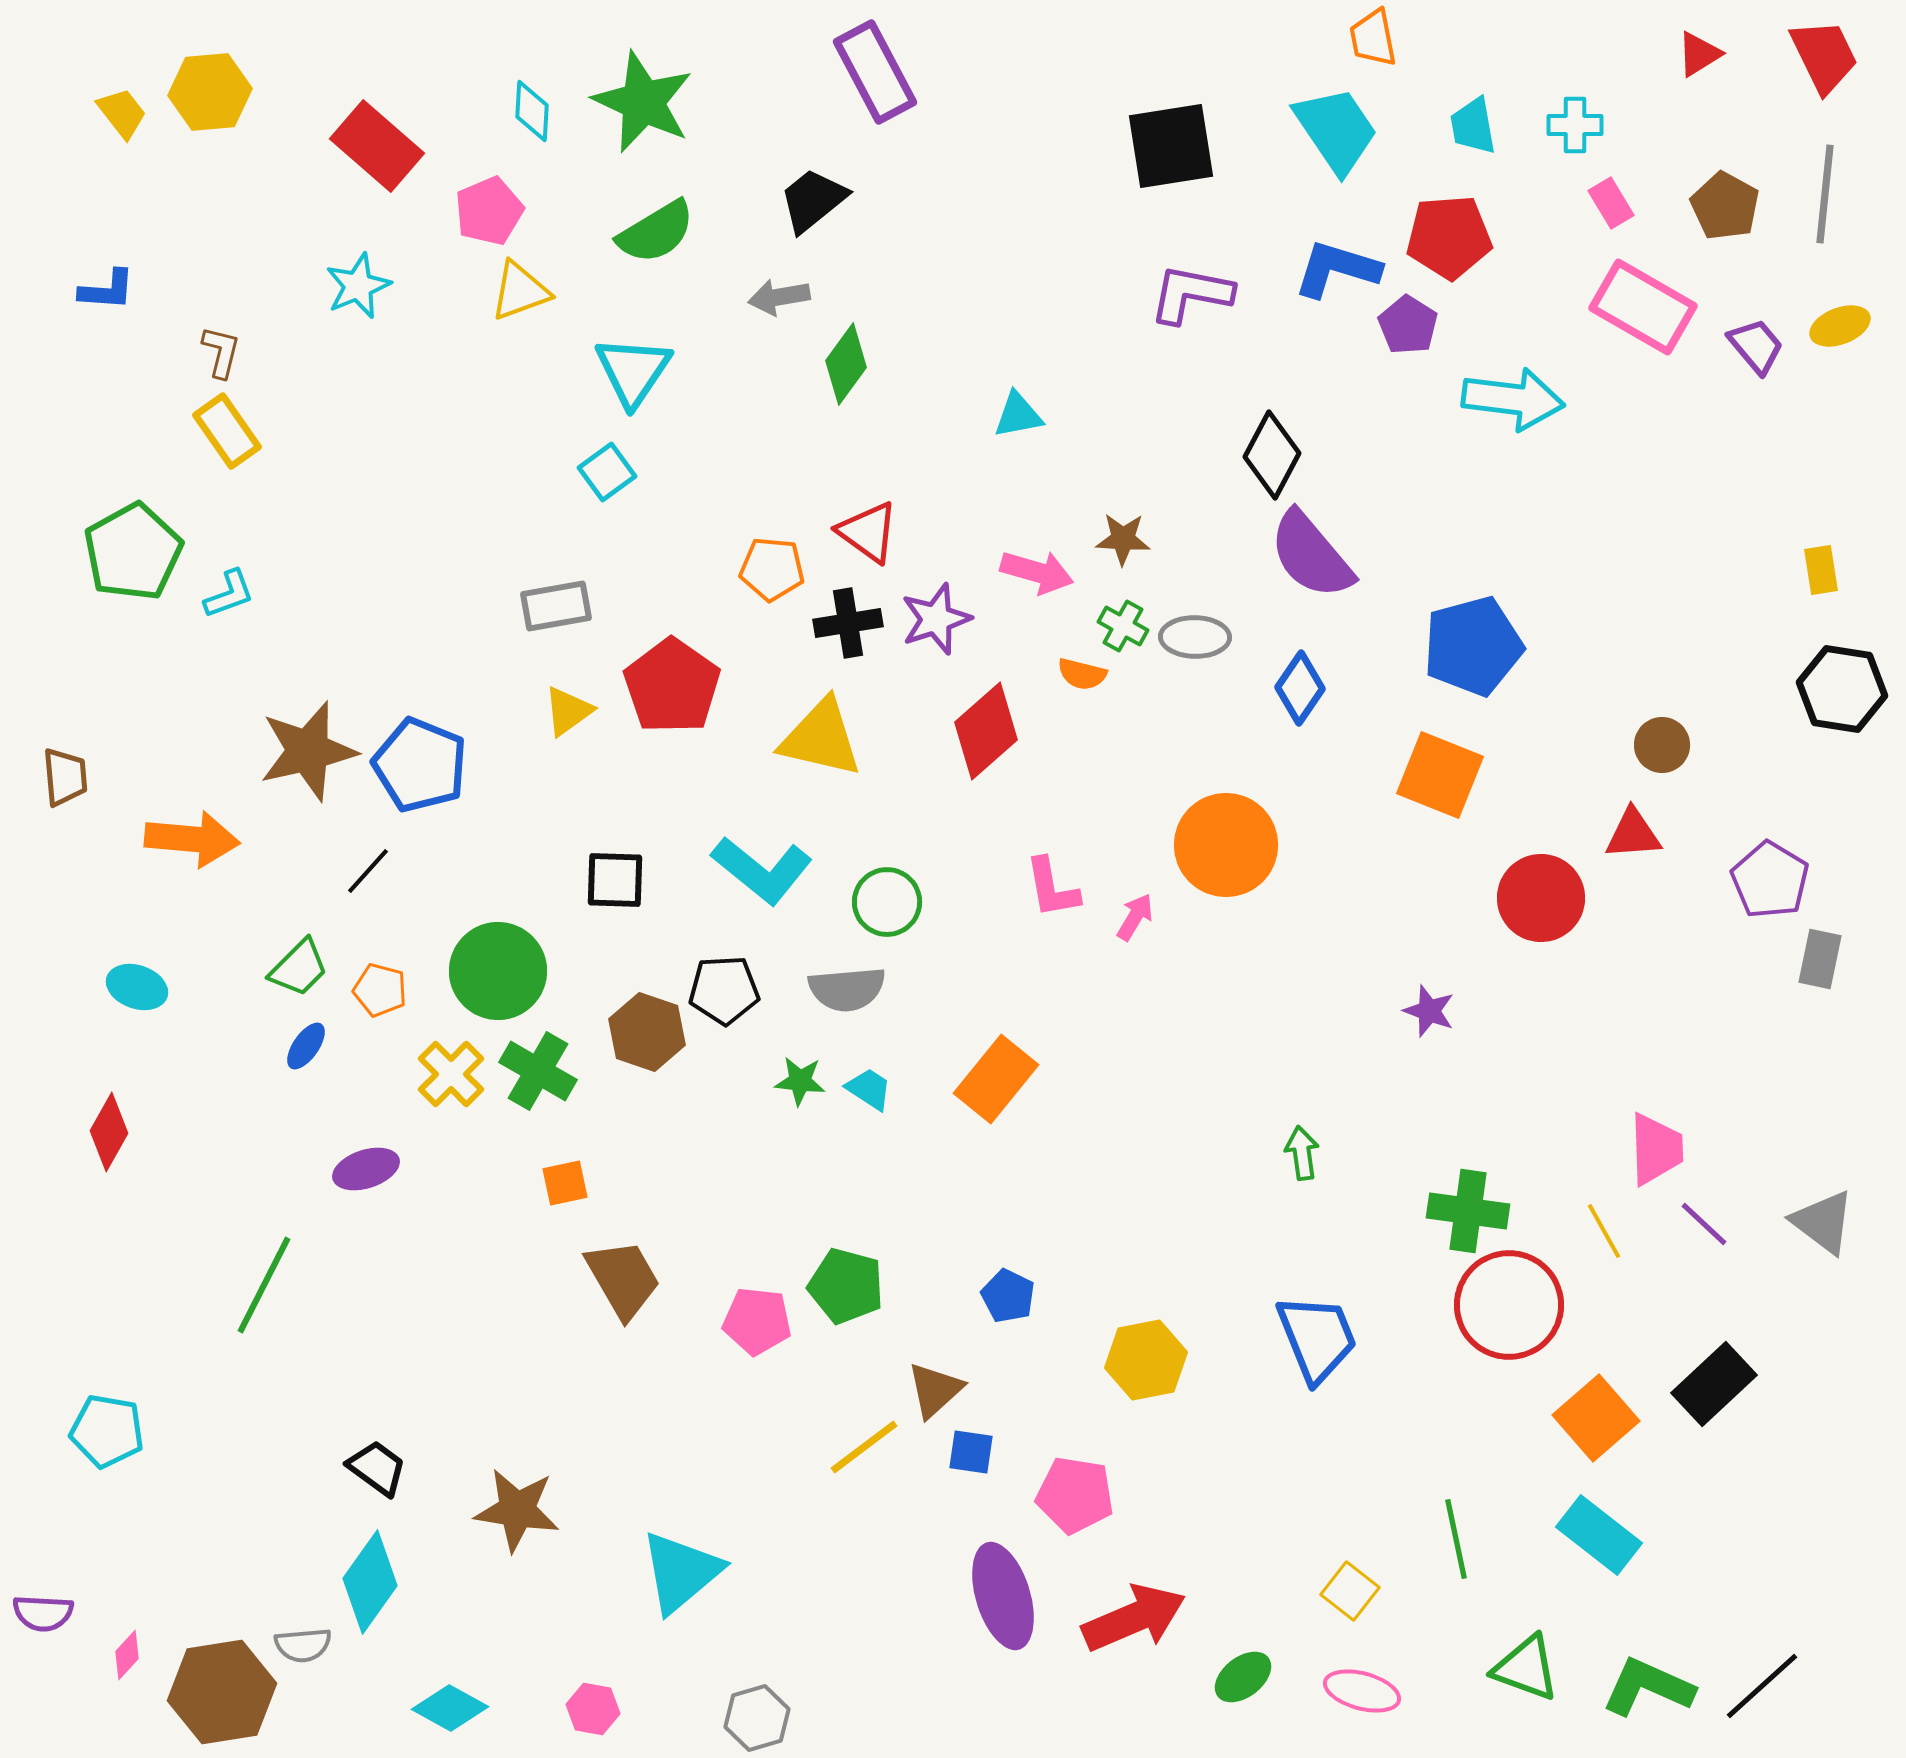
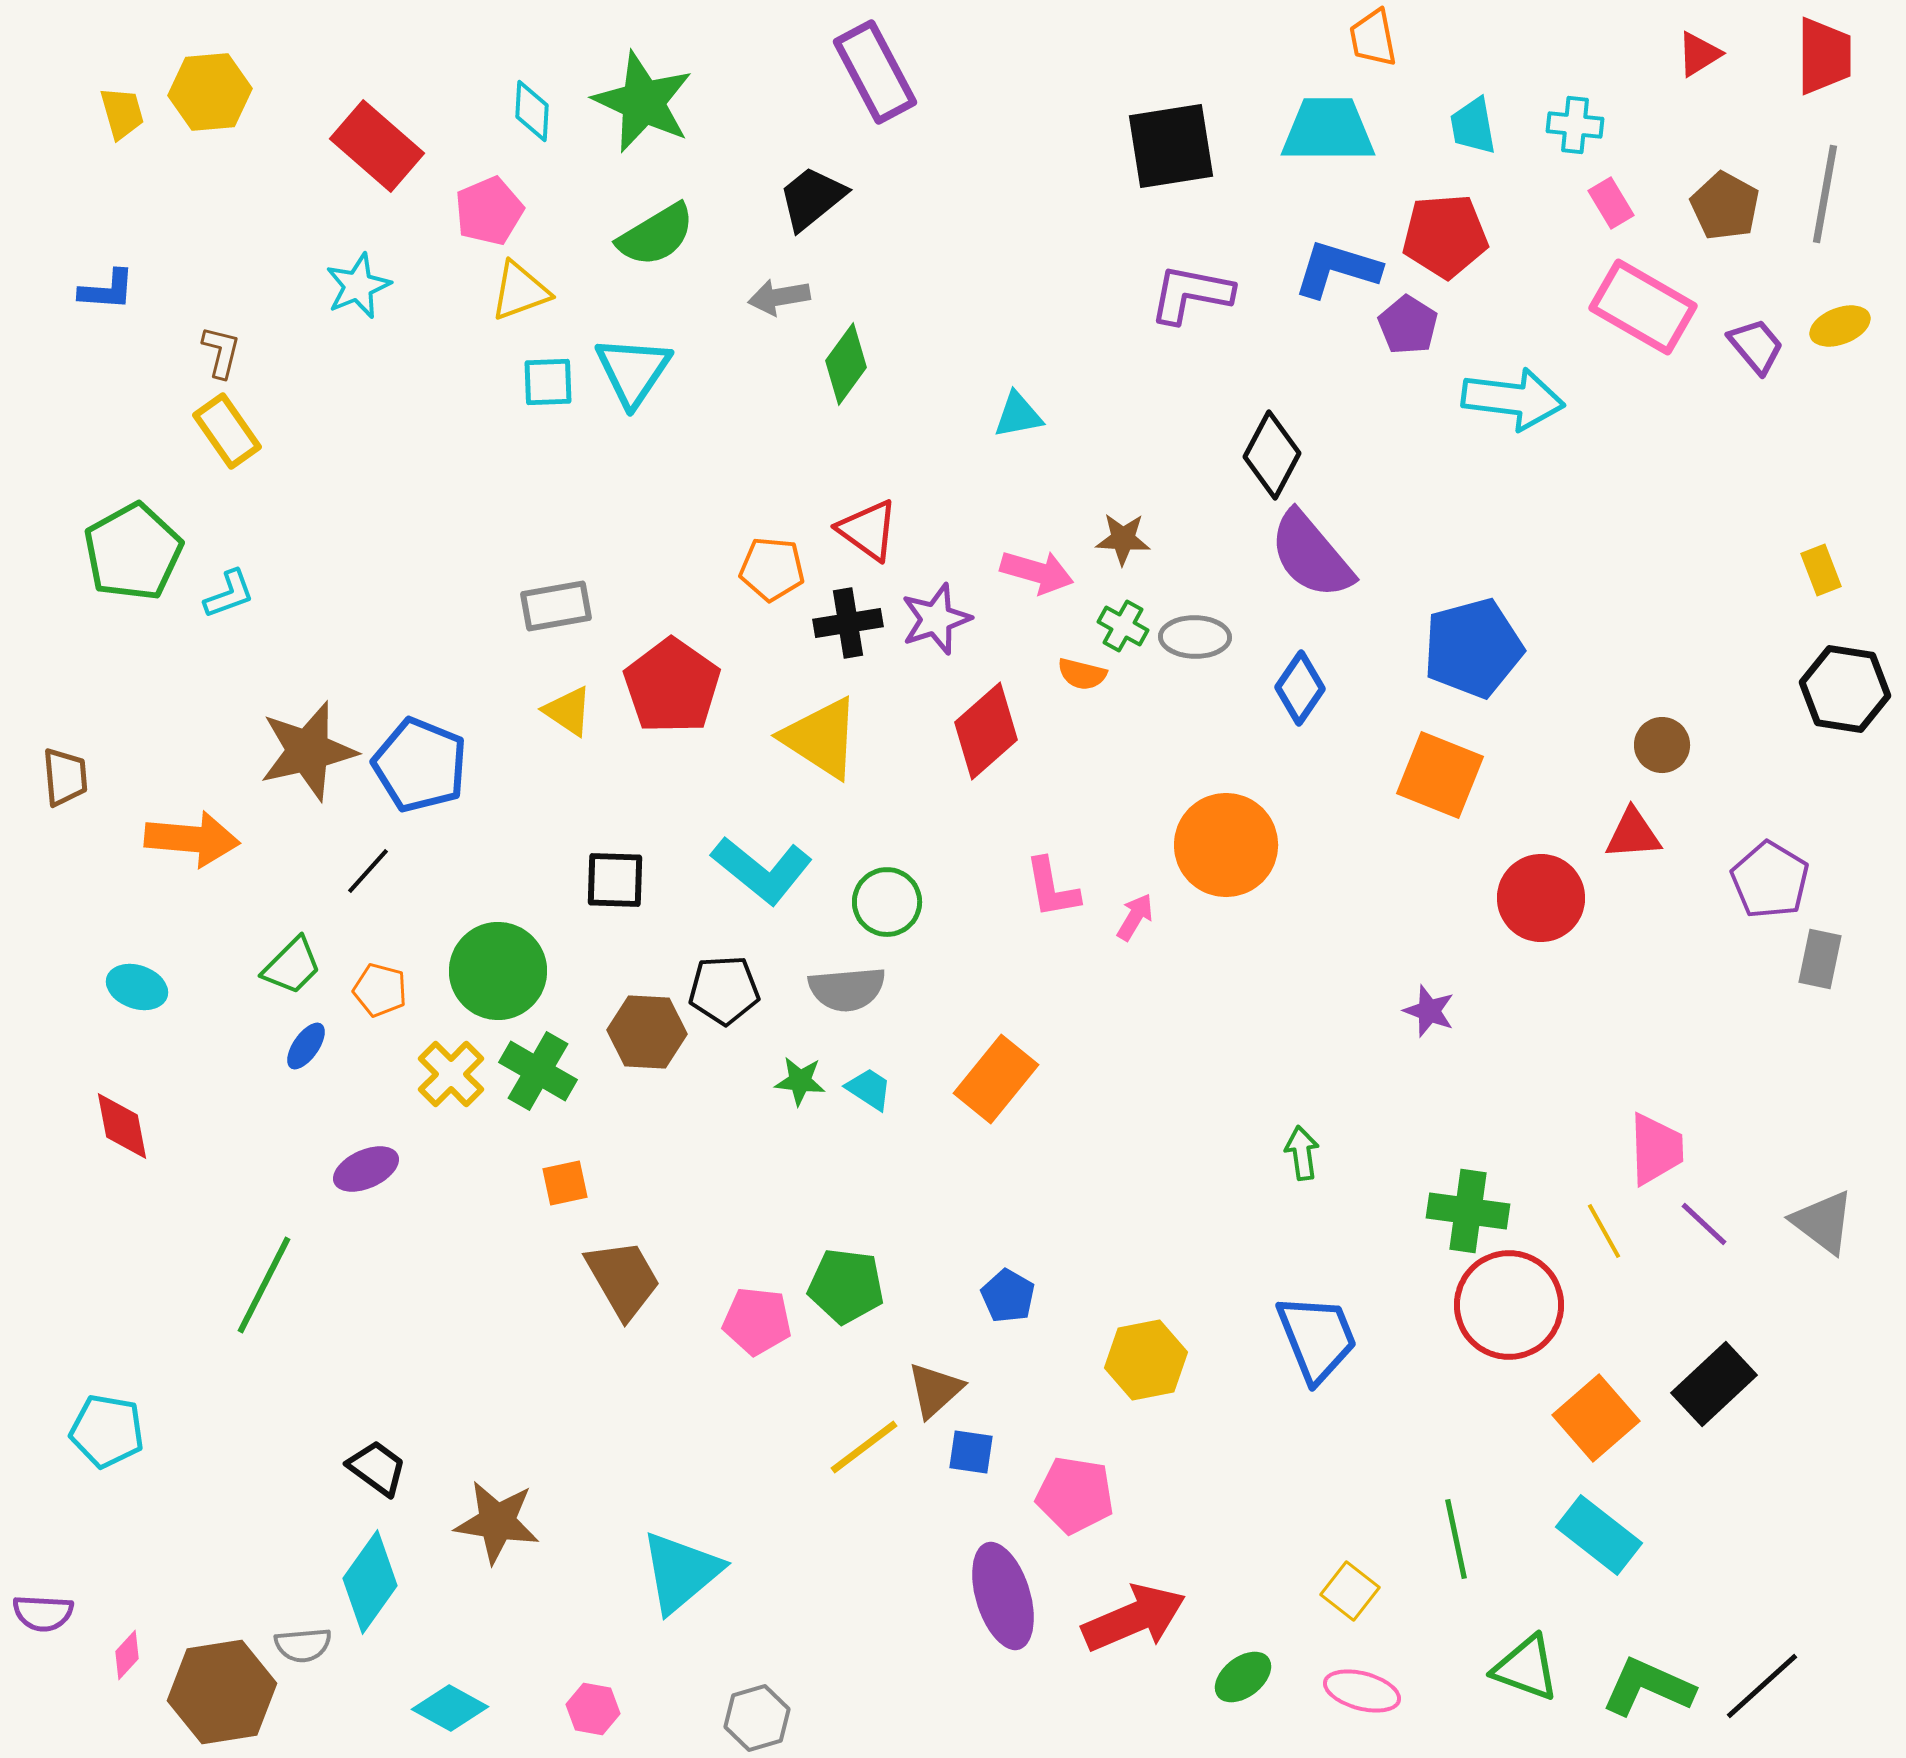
red trapezoid at (1824, 56): rotated 26 degrees clockwise
yellow trapezoid at (122, 113): rotated 22 degrees clockwise
cyan cross at (1575, 125): rotated 6 degrees clockwise
cyan trapezoid at (1336, 130): moved 8 px left; rotated 56 degrees counterclockwise
gray line at (1825, 194): rotated 4 degrees clockwise
black trapezoid at (813, 200): moved 1 px left, 2 px up
green semicircle at (656, 232): moved 3 px down
red pentagon at (1449, 237): moved 4 px left, 1 px up
cyan square at (607, 472): moved 59 px left, 90 px up; rotated 34 degrees clockwise
red triangle at (868, 532): moved 2 px up
yellow rectangle at (1821, 570): rotated 12 degrees counterclockwise
blue pentagon at (1473, 646): moved 2 px down
black hexagon at (1842, 689): moved 3 px right
yellow triangle at (568, 711): rotated 50 degrees counterclockwise
yellow triangle at (821, 738): rotated 20 degrees clockwise
green trapezoid at (299, 968): moved 7 px left, 2 px up
brown hexagon at (647, 1032): rotated 16 degrees counterclockwise
red diamond at (109, 1132): moved 13 px right, 6 px up; rotated 40 degrees counterclockwise
purple ellipse at (366, 1169): rotated 6 degrees counterclockwise
green pentagon at (846, 1286): rotated 8 degrees counterclockwise
blue pentagon at (1008, 1296): rotated 4 degrees clockwise
brown star at (517, 1510): moved 20 px left, 12 px down
